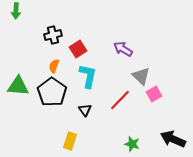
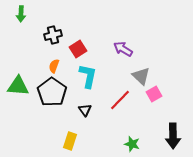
green arrow: moved 5 px right, 3 px down
black arrow: moved 3 px up; rotated 115 degrees counterclockwise
